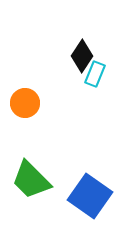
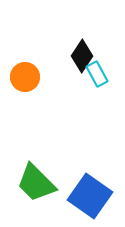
cyan rectangle: moved 2 px right; rotated 50 degrees counterclockwise
orange circle: moved 26 px up
green trapezoid: moved 5 px right, 3 px down
